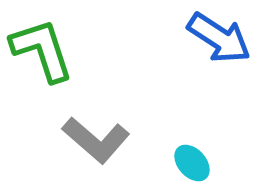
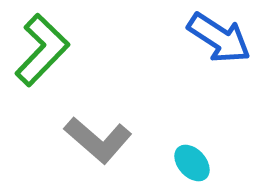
green L-shape: rotated 62 degrees clockwise
gray L-shape: moved 2 px right
